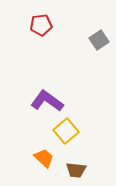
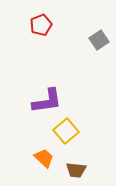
red pentagon: rotated 15 degrees counterclockwise
purple L-shape: rotated 136 degrees clockwise
